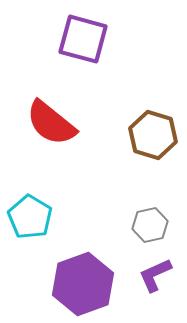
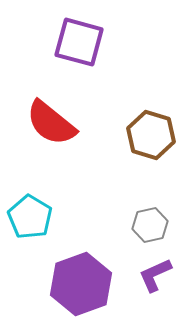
purple square: moved 4 px left, 3 px down
brown hexagon: moved 2 px left
purple hexagon: moved 2 px left
